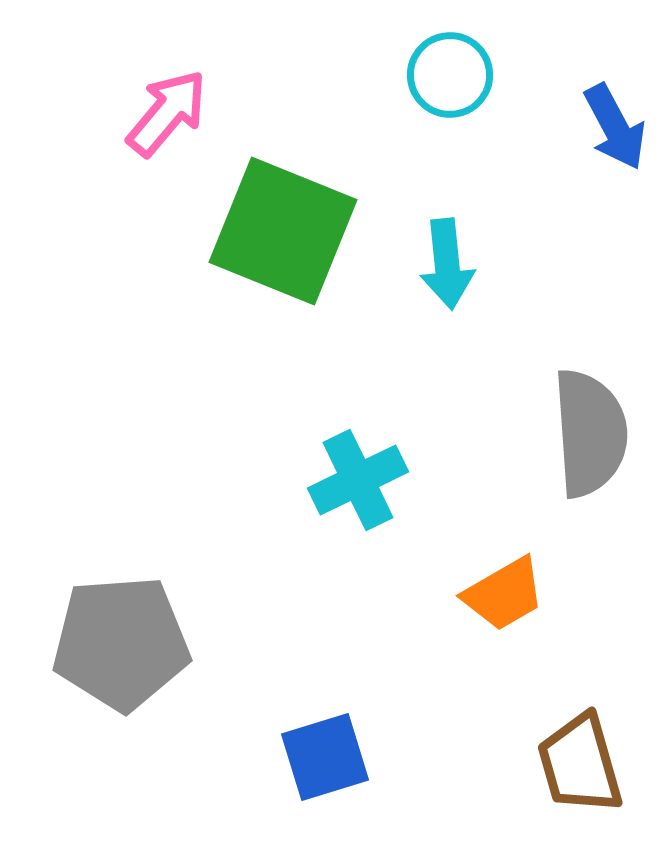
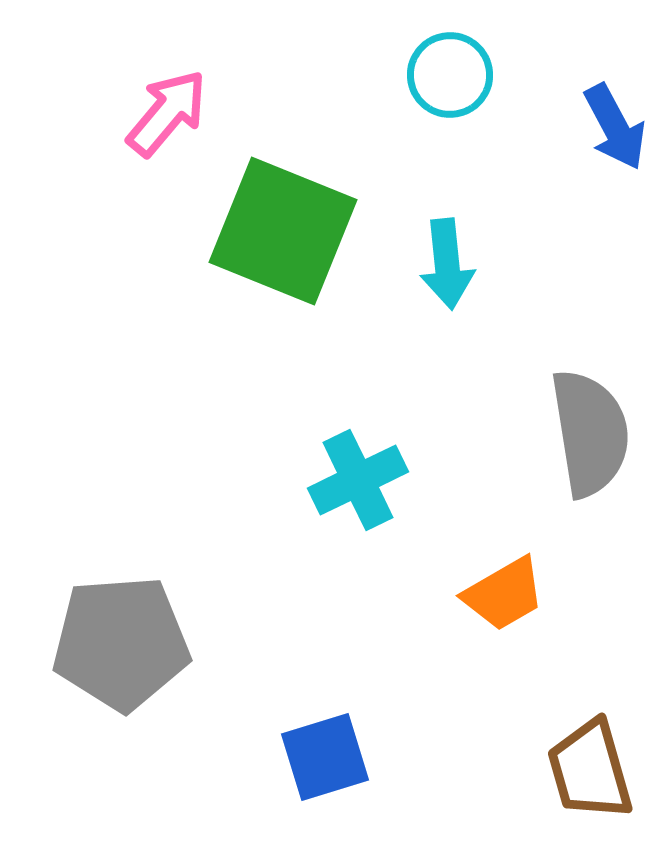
gray semicircle: rotated 5 degrees counterclockwise
brown trapezoid: moved 10 px right, 6 px down
